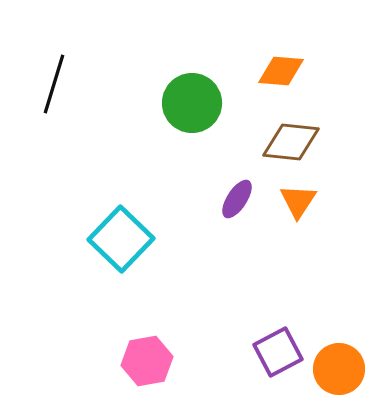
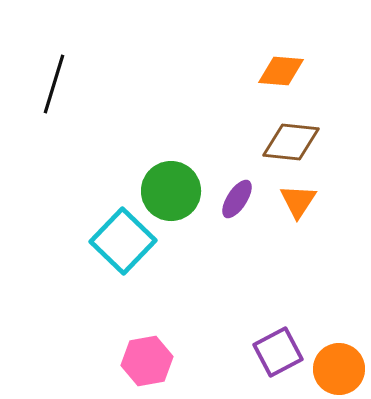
green circle: moved 21 px left, 88 px down
cyan square: moved 2 px right, 2 px down
